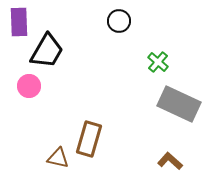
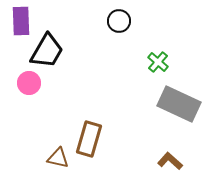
purple rectangle: moved 2 px right, 1 px up
pink circle: moved 3 px up
